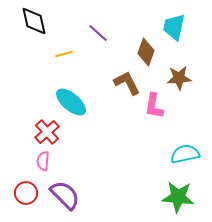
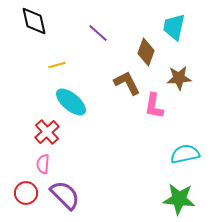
yellow line: moved 7 px left, 11 px down
pink semicircle: moved 3 px down
green star: moved 1 px right, 2 px down
